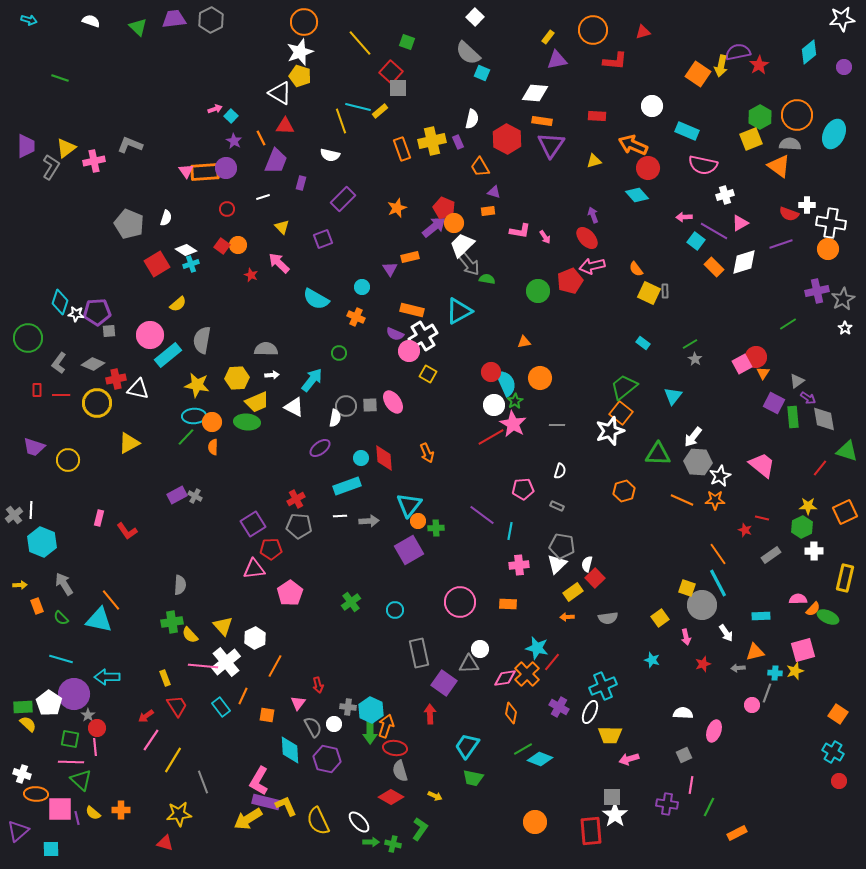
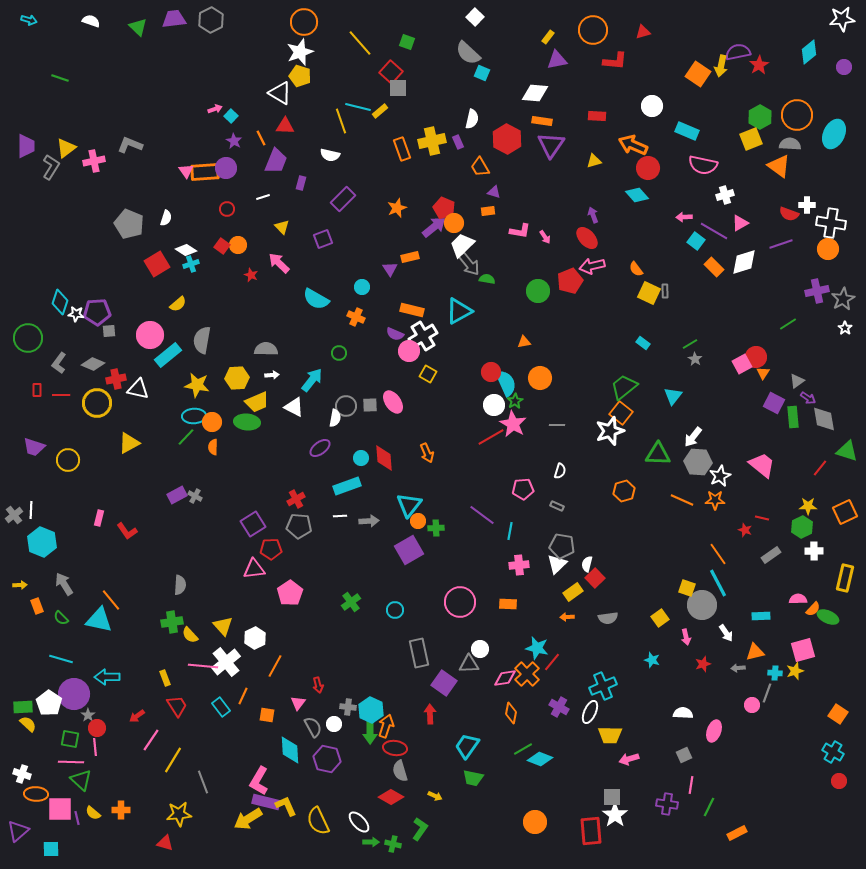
red arrow at (146, 716): moved 9 px left
